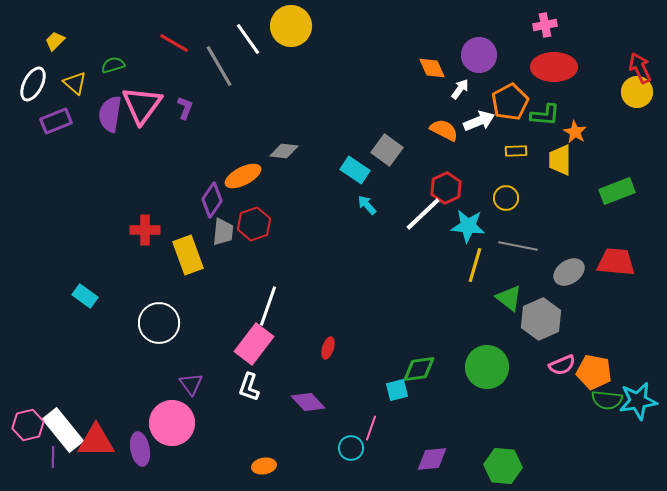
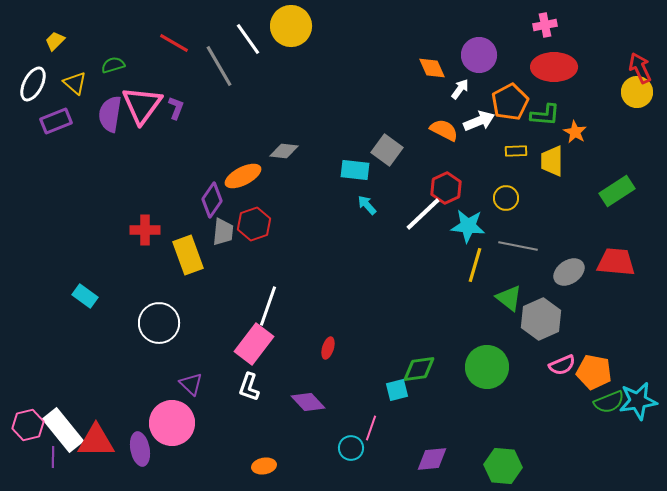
purple L-shape at (185, 108): moved 9 px left
yellow trapezoid at (560, 160): moved 8 px left, 1 px down
cyan rectangle at (355, 170): rotated 28 degrees counterclockwise
green rectangle at (617, 191): rotated 12 degrees counterclockwise
purple triangle at (191, 384): rotated 10 degrees counterclockwise
green semicircle at (607, 400): moved 2 px right, 2 px down; rotated 28 degrees counterclockwise
